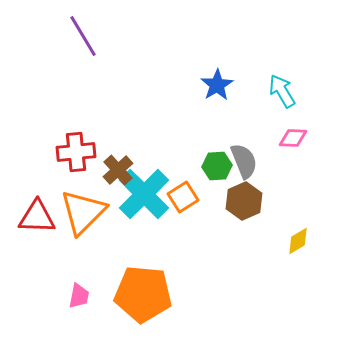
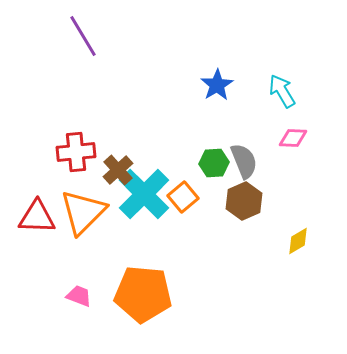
green hexagon: moved 3 px left, 3 px up
orange square: rotated 8 degrees counterclockwise
pink trapezoid: rotated 80 degrees counterclockwise
